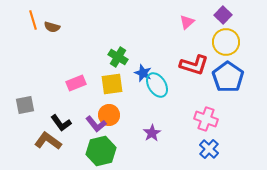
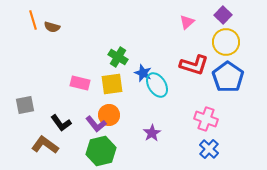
pink rectangle: moved 4 px right; rotated 36 degrees clockwise
brown L-shape: moved 3 px left, 4 px down
